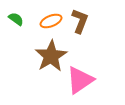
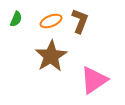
green semicircle: rotated 77 degrees clockwise
pink triangle: moved 14 px right
